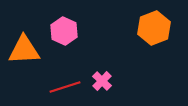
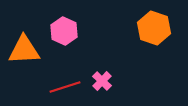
orange hexagon: rotated 20 degrees counterclockwise
